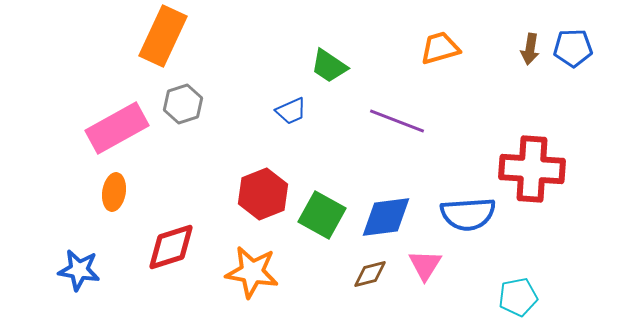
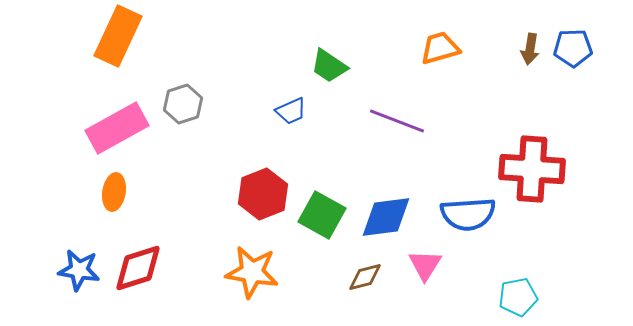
orange rectangle: moved 45 px left
red diamond: moved 33 px left, 21 px down
brown diamond: moved 5 px left, 3 px down
